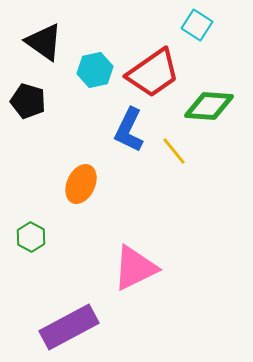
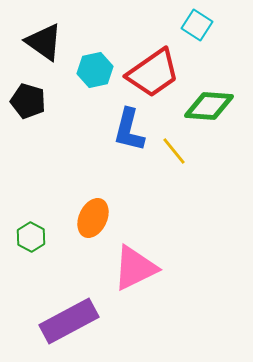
blue L-shape: rotated 12 degrees counterclockwise
orange ellipse: moved 12 px right, 34 px down
purple rectangle: moved 6 px up
